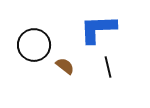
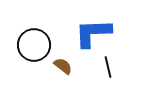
blue L-shape: moved 5 px left, 4 px down
brown semicircle: moved 2 px left
